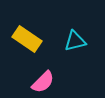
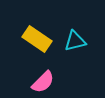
yellow rectangle: moved 10 px right
